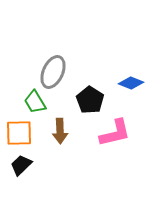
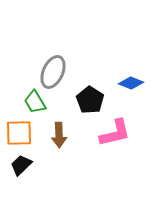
brown arrow: moved 1 px left, 4 px down
